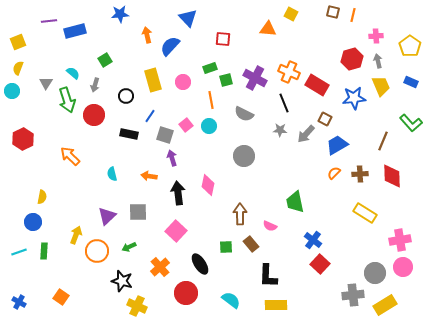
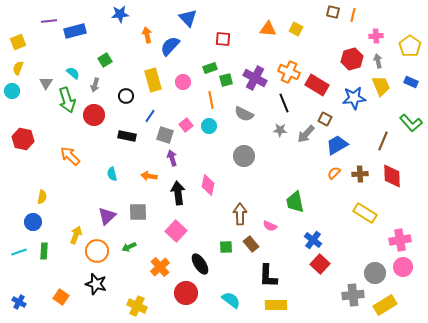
yellow square at (291, 14): moved 5 px right, 15 px down
black rectangle at (129, 134): moved 2 px left, 2 px down
red hexagon at (23, 139): rotated 20 degrees counterclockwise
black star at (122, 281): moved 26 px left, 3 px down
